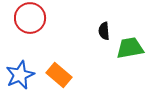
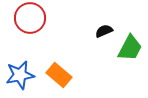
black semicircle: rotated 72 degrees clockwise
green trapezoid: rotated 128 degrees clockwise
blue star: rotated 12 degrees clockwise
